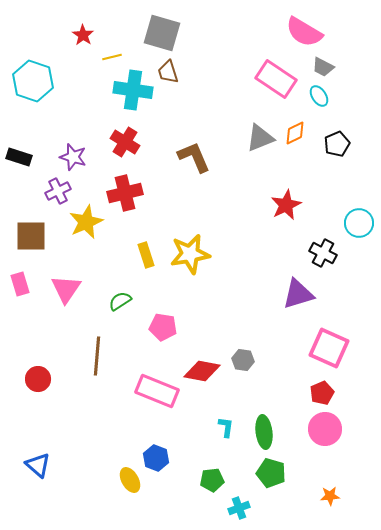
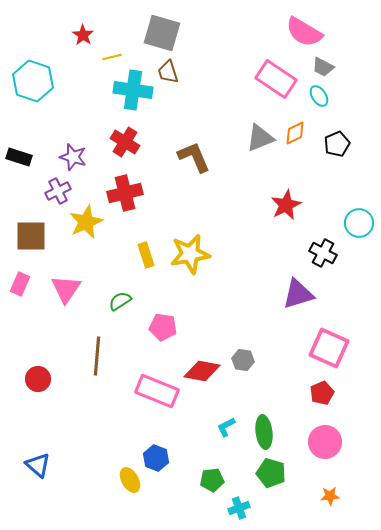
pink rectangle at (20, 284): rotated 40 degrees clockwise
cyan L-shape at (226, 427): rotated 125 degrees counterclockwise
pink circle at (325, 429): moved 13 px down
